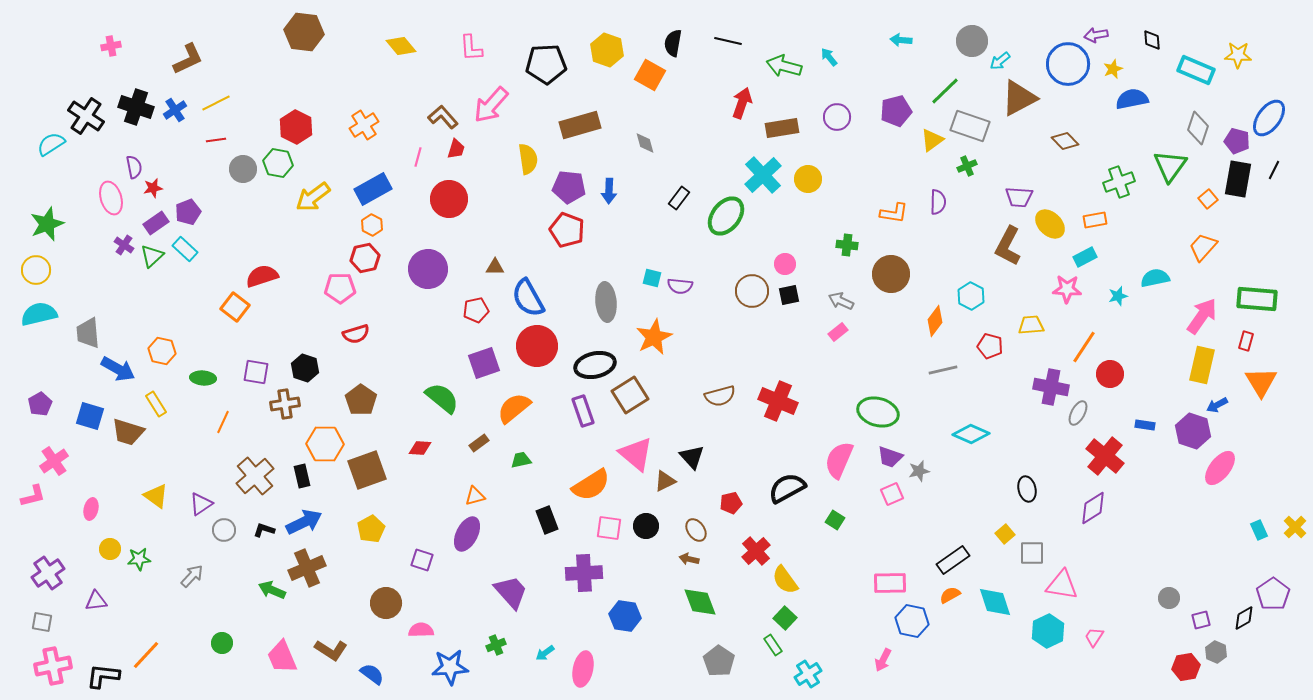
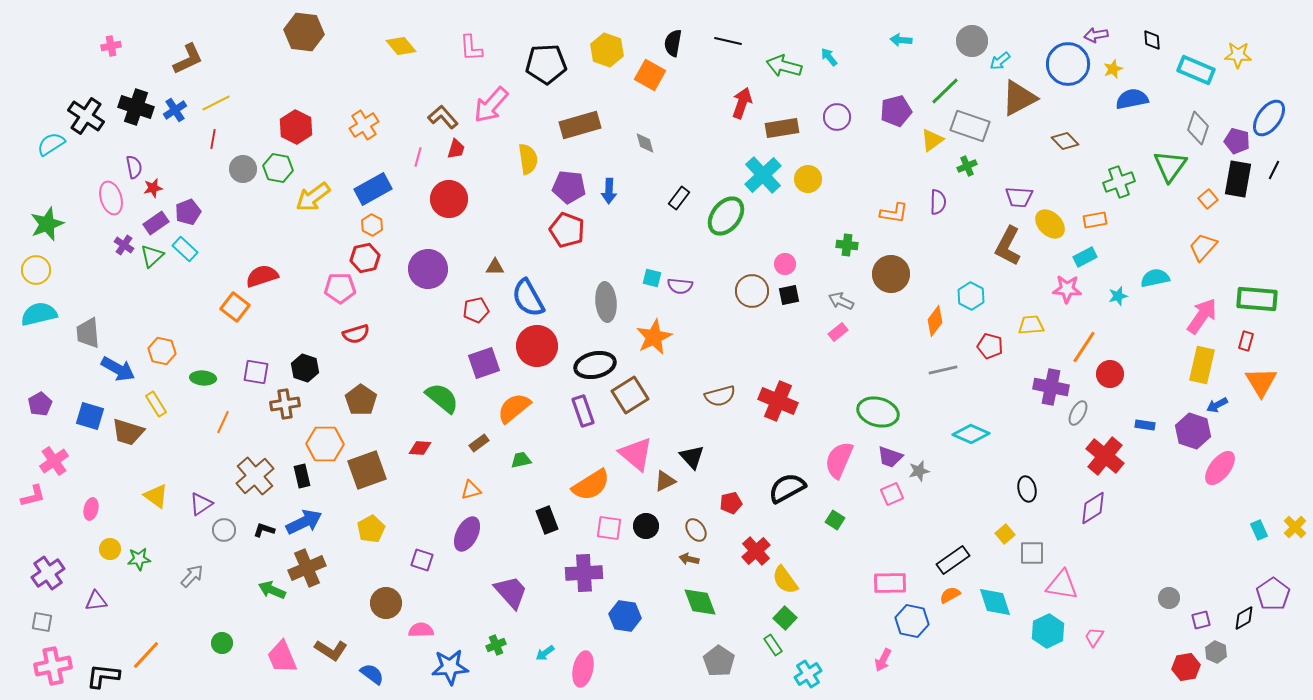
red line at (216, 140): moved 3 px left, 1 px up; rotated 72 degrees counterclockwise
green hexagon at (278, 163): moved 5 px down
orange triangle at (475, 496): moved 4 px left, 6 px up
